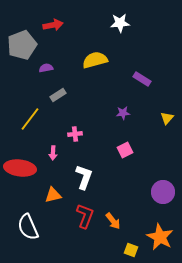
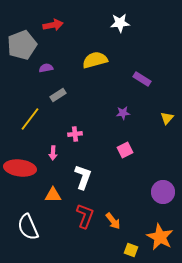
white L-shape: moved 1 px left
orange triangle: rotated 12 degrees clockwise
